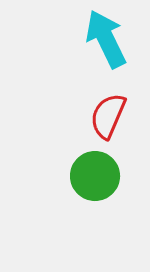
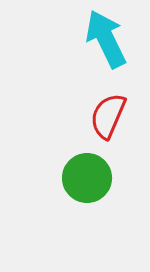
green circle: moved 8 px left, 2 px down
